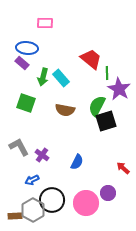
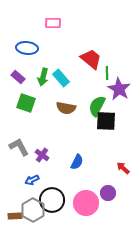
pink rectangle: moved 8 px right
purple rectangle: moved 4 px left, 14 px down
brown semicircle: moved 1 px right, 2 px up
black square: rotated 20 degrees clockwise
